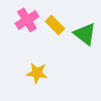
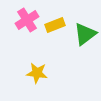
yellow rectangle: rotated 66 degrees counterclockwise
green triangle: rotated 45 degrees clockwise
